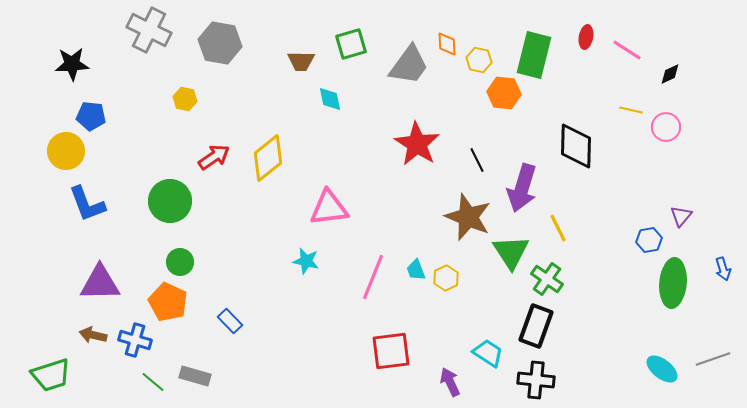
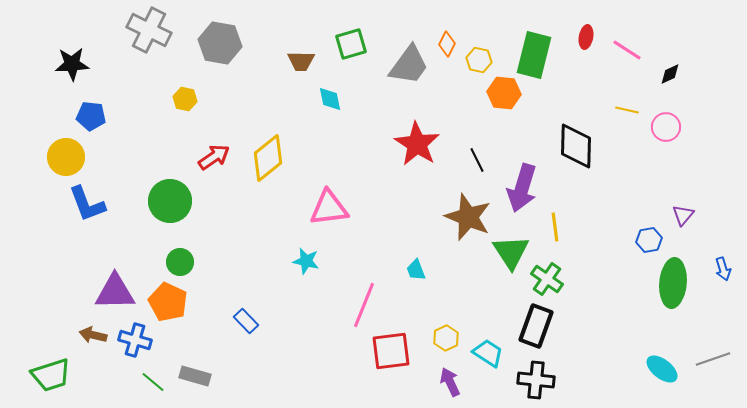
orange diamond at (447, 44): rotated 30 degrees clockwise
yellow line at (631, 110): moved 4 px left
yellow circle at (66, 151): moved 6 px down
purple triangle at (681, 216): moved 2 px right, 1 px up
yellow line at (558, 228): moved 3 px left, 1 px up; rotated 20 degrees clockwise
pink line at (373, 277): moved 9 px left, 28 px down
yellow hexagon at (446, 278): moved 60 px down
purple triangle at (100, 283): moved 15 px right, 9 px down
blue rectangle at (230, 321): moved 16 px right
